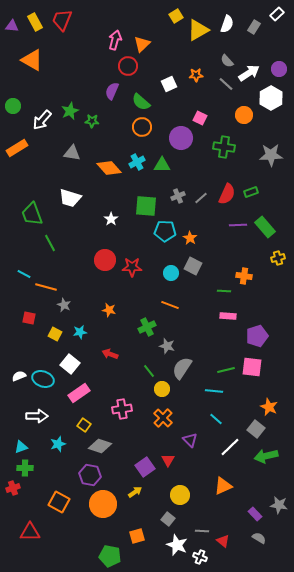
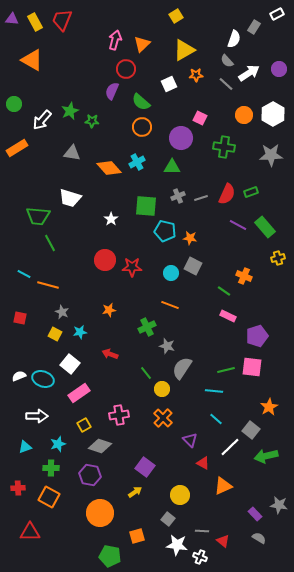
white rectangle at (277, 14): rotated 16 degrees clockwise
white semicircle at (227, 24): moved 7 px right, 15 px down
purple triangle at (12, 26): moved 7 px up
yellow triangle at (198, 30): moved 14 px left, 20 px down
red circle at (128, 66): moved 2 px left, 3 px down
white hexagon at (271, 98): moved 2 px right, 16 px down
green circle at (13, 106): moved 1 px right, 2 px up
green triangle at (162, 165): moved 10 px right, 2 px down
gray line at (201, 198): rotated 24 degrees clockwise
green trapezoid at (32, 214): moved 6 px right, 2 px down; rotated 65 degrees counterclockwise
purple line at (238, 225): rotated 30 degrees clockwise
cyan pentagon at (165, 231): rotated 10 degrees clockwise
orange star at (190, 238): rotated 24 degrees counterclockwise
orange cross at (244, 276): rotated 14 degrees clockwise
orange line at (46, 287): moved 2 px right, 2 px up
green line at (224, 291): rotated 32 degrees clockwise
gray star at (64, 305): moved 2 px left, 7 px down
orange star at (109, 310): rotated 24 degrees counterclockwise
pink rectangle at (228, 316): rotated 21 degrees clockwise
red square at (29, 318): moved 9 px left
green line at (149, 371): moved 3 px left, 2 px down
orange star at (269, 407): rotated 18 degrees clockwise
pink cross at (122, 409): moved 3 px left, 6 px down
yellow square at (84, 425): rotated 24 degrees clockwise
gray square at (256, 429): moved 5 px left, 1 px down
cyan triangle at (21, 447): moved 4 px right
red triangle at (168, 460): moved 35 px right, 3 px down; rotated 32 degrees counterclockwise
purple square at (145, 467): rotated 18 degrees counterclockwise
green cross at (25, 468): moved 26 px right
red cross at (13, 488): moved 5 px right; rotated 16 degrees clockwise
orange square at (59, 502): moved 10 px left, 5 px up
orange circle at (103, 504): moved 3 px left, 9 px down
white star at (177, 545): rotated 15 degrees counterclockwise
